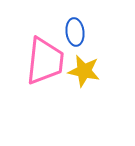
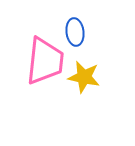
yellow star: moved 6 px down
